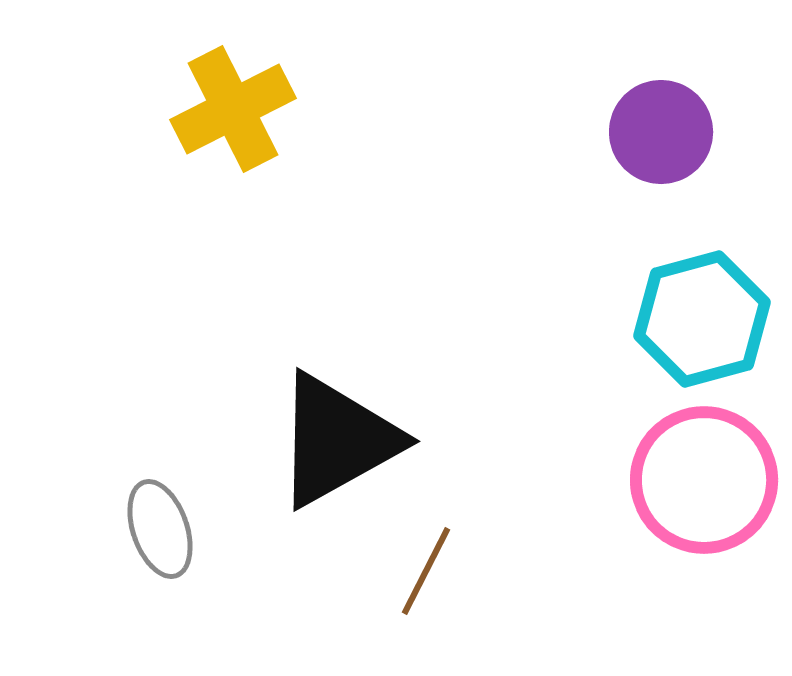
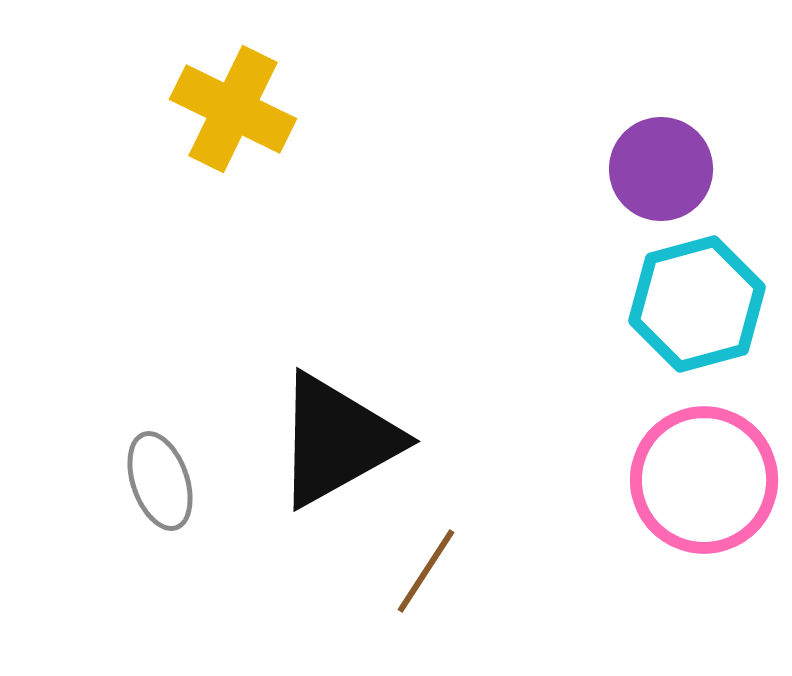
yellow cross: rotated 37 degrees counterclockwise
purple circle: moved 37 px down
cyan hexagon: moved 5 px left, 15 px up
gray ellipse: moved 48 px up
brown line: rotated 6 degrees clockwise
